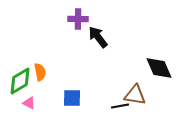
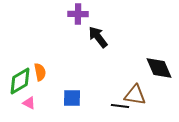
purple cross: moved 5 px up
black line: rotated 18 degrees clockwise
